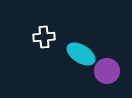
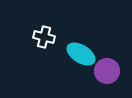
white cross: rotated 20 degrees clockwise
